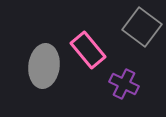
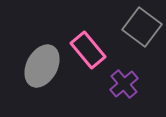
gray ellipse: moved 2 px left; rotated 21 degrees clockwise
purple cross: rotated 24 degrees clockwise
